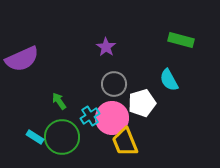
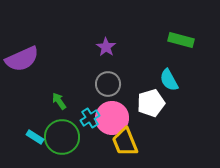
gray circle: moved 6 px left
white pentagon: moved 9 px right
cyan cross: moved 2 px down
